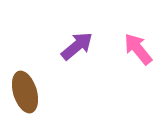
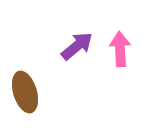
pink arrow: moved 18 px left; rotated 36 degrees clockwise
